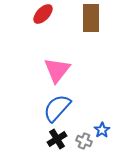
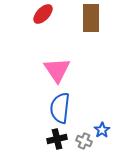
pink triangle: rotated 12 degrees counterclockwise
blue semicircle: moved 3 px right; rotated 36 degrees counterclockwise
black cross: rotated 18 degrees clockwise
